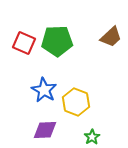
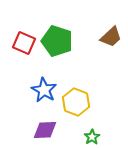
green pentagon: rotated 20 degrees clockwise
